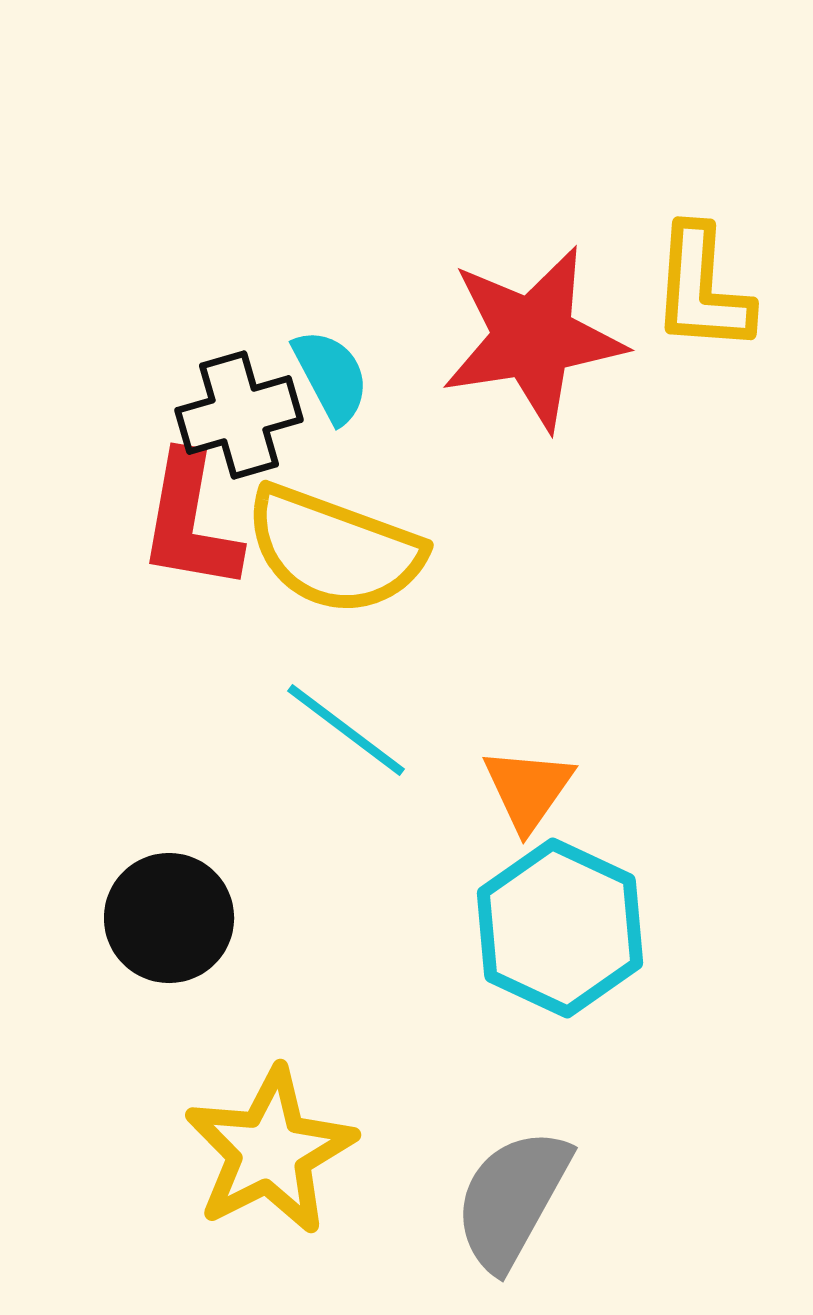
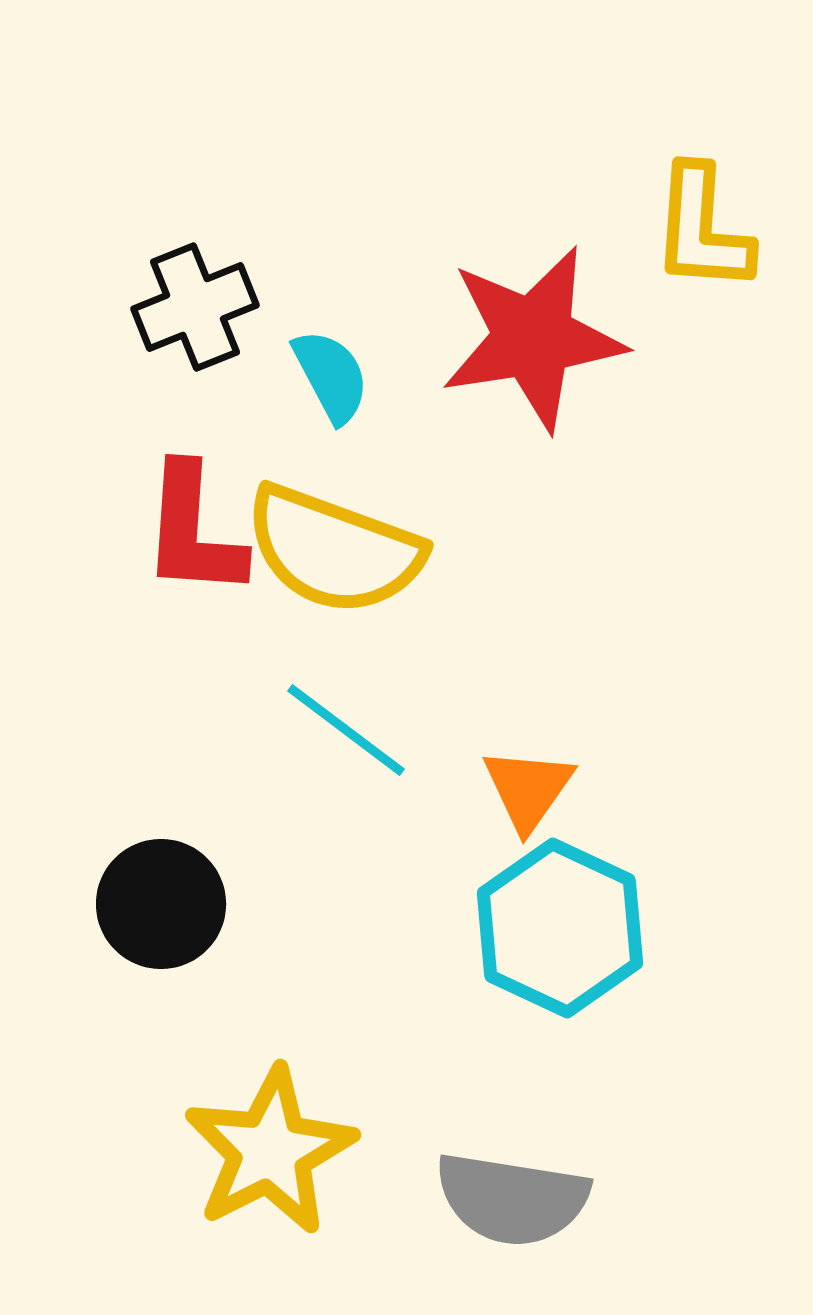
yellow L-shape: moved 60 px up
black cross: moved 44 px left, 108 px up; rotated 6 degrees counterclockwise
red L-shape: moved 3 px right, 9 px down; rotated 6 degrees counterclockwise
black circle: moved 8 px left, 14 px up
gray semicircle: rotated 110 degrees counterclockwise
